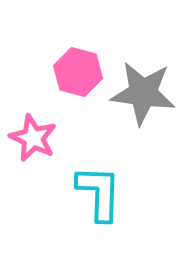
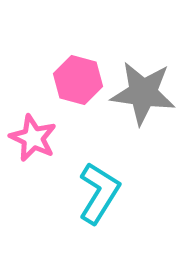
pink hexagon: moved 8 px down
cyan L-shape: rotated 30 degrees clockwise
